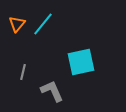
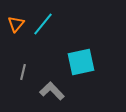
orange triangle: moved 1 px left
gray L-shape: rotated 20 degrees counterclockwise
